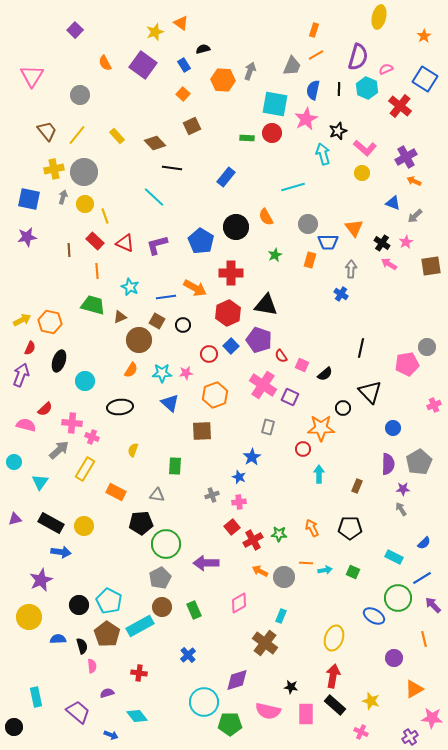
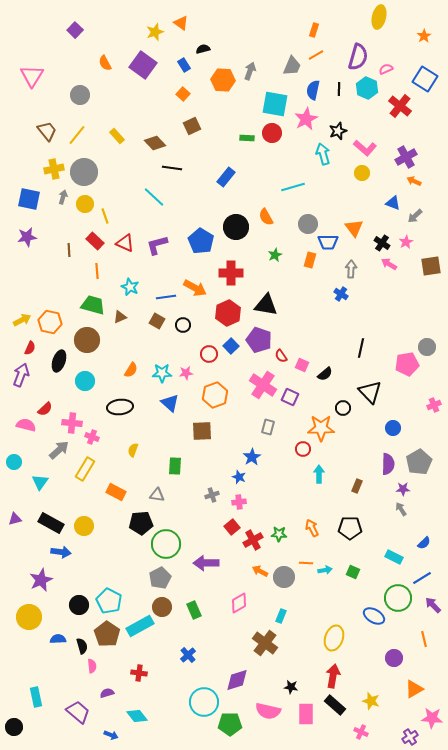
brown circle at (139, 340): moved 52 px left
